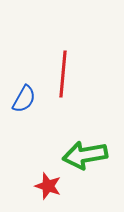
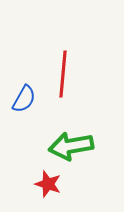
green arrow: moved 14 px left, 9 px up
red star: moved 2 px up
